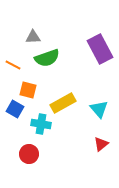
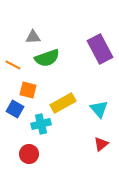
cyan cross: rotated 24 degrees counterclockwise
